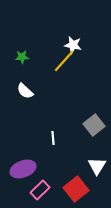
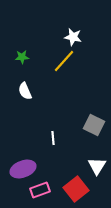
white star: moved 8 px up
white semicircle: rotated 24 degrees clockwise
gray square: rotated 25 degrees counterclockwise
pink rectangle: rotated 24 degrees clockwise
